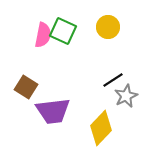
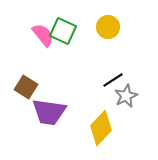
pink semicircle: rotated 50 degrees counterclockwise
purple trapezoid: moved 4 px left, 1 px down; rotated 15 degrees clockwise
